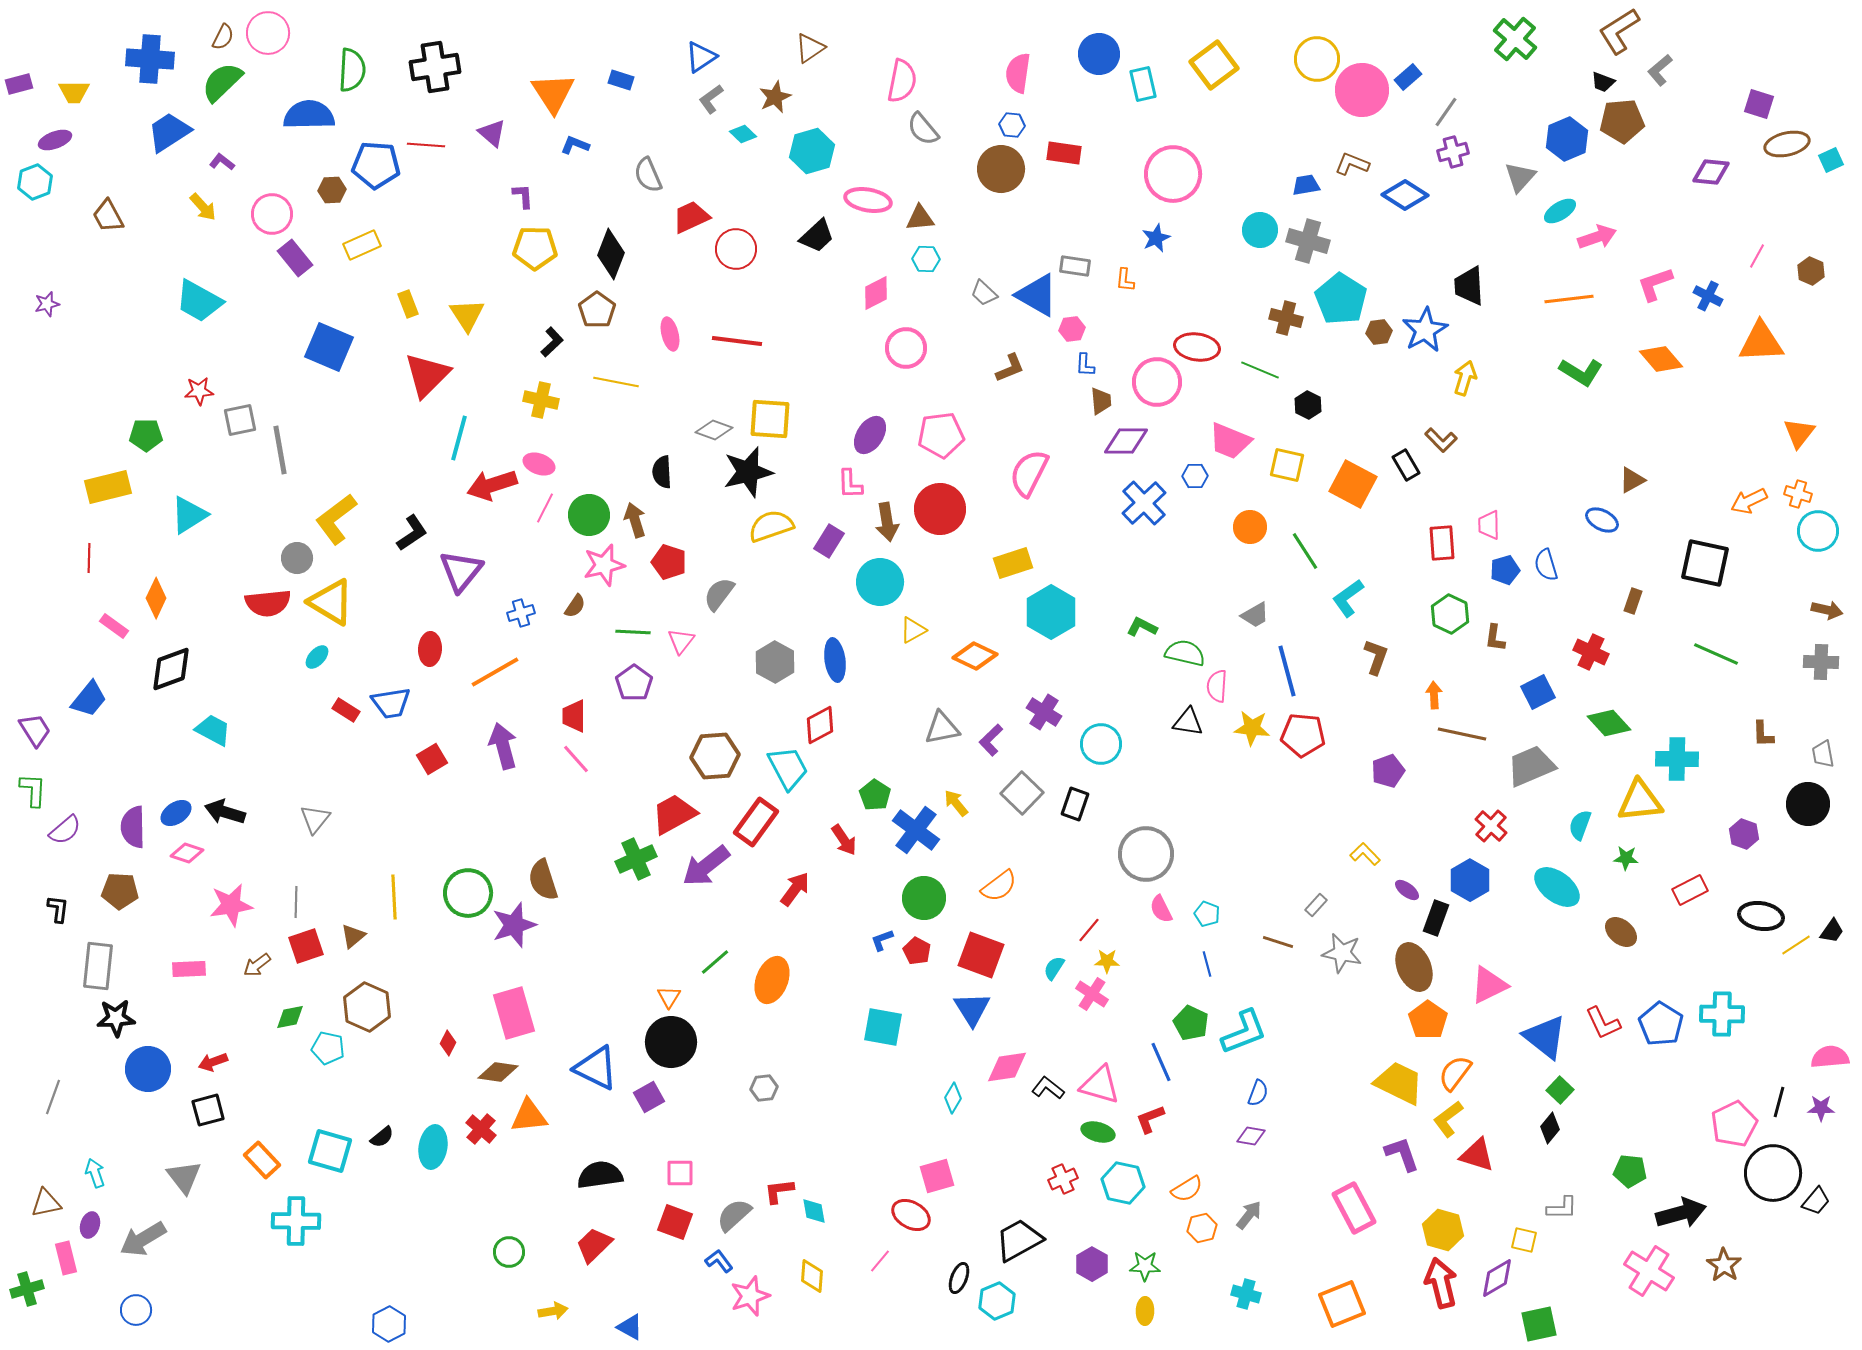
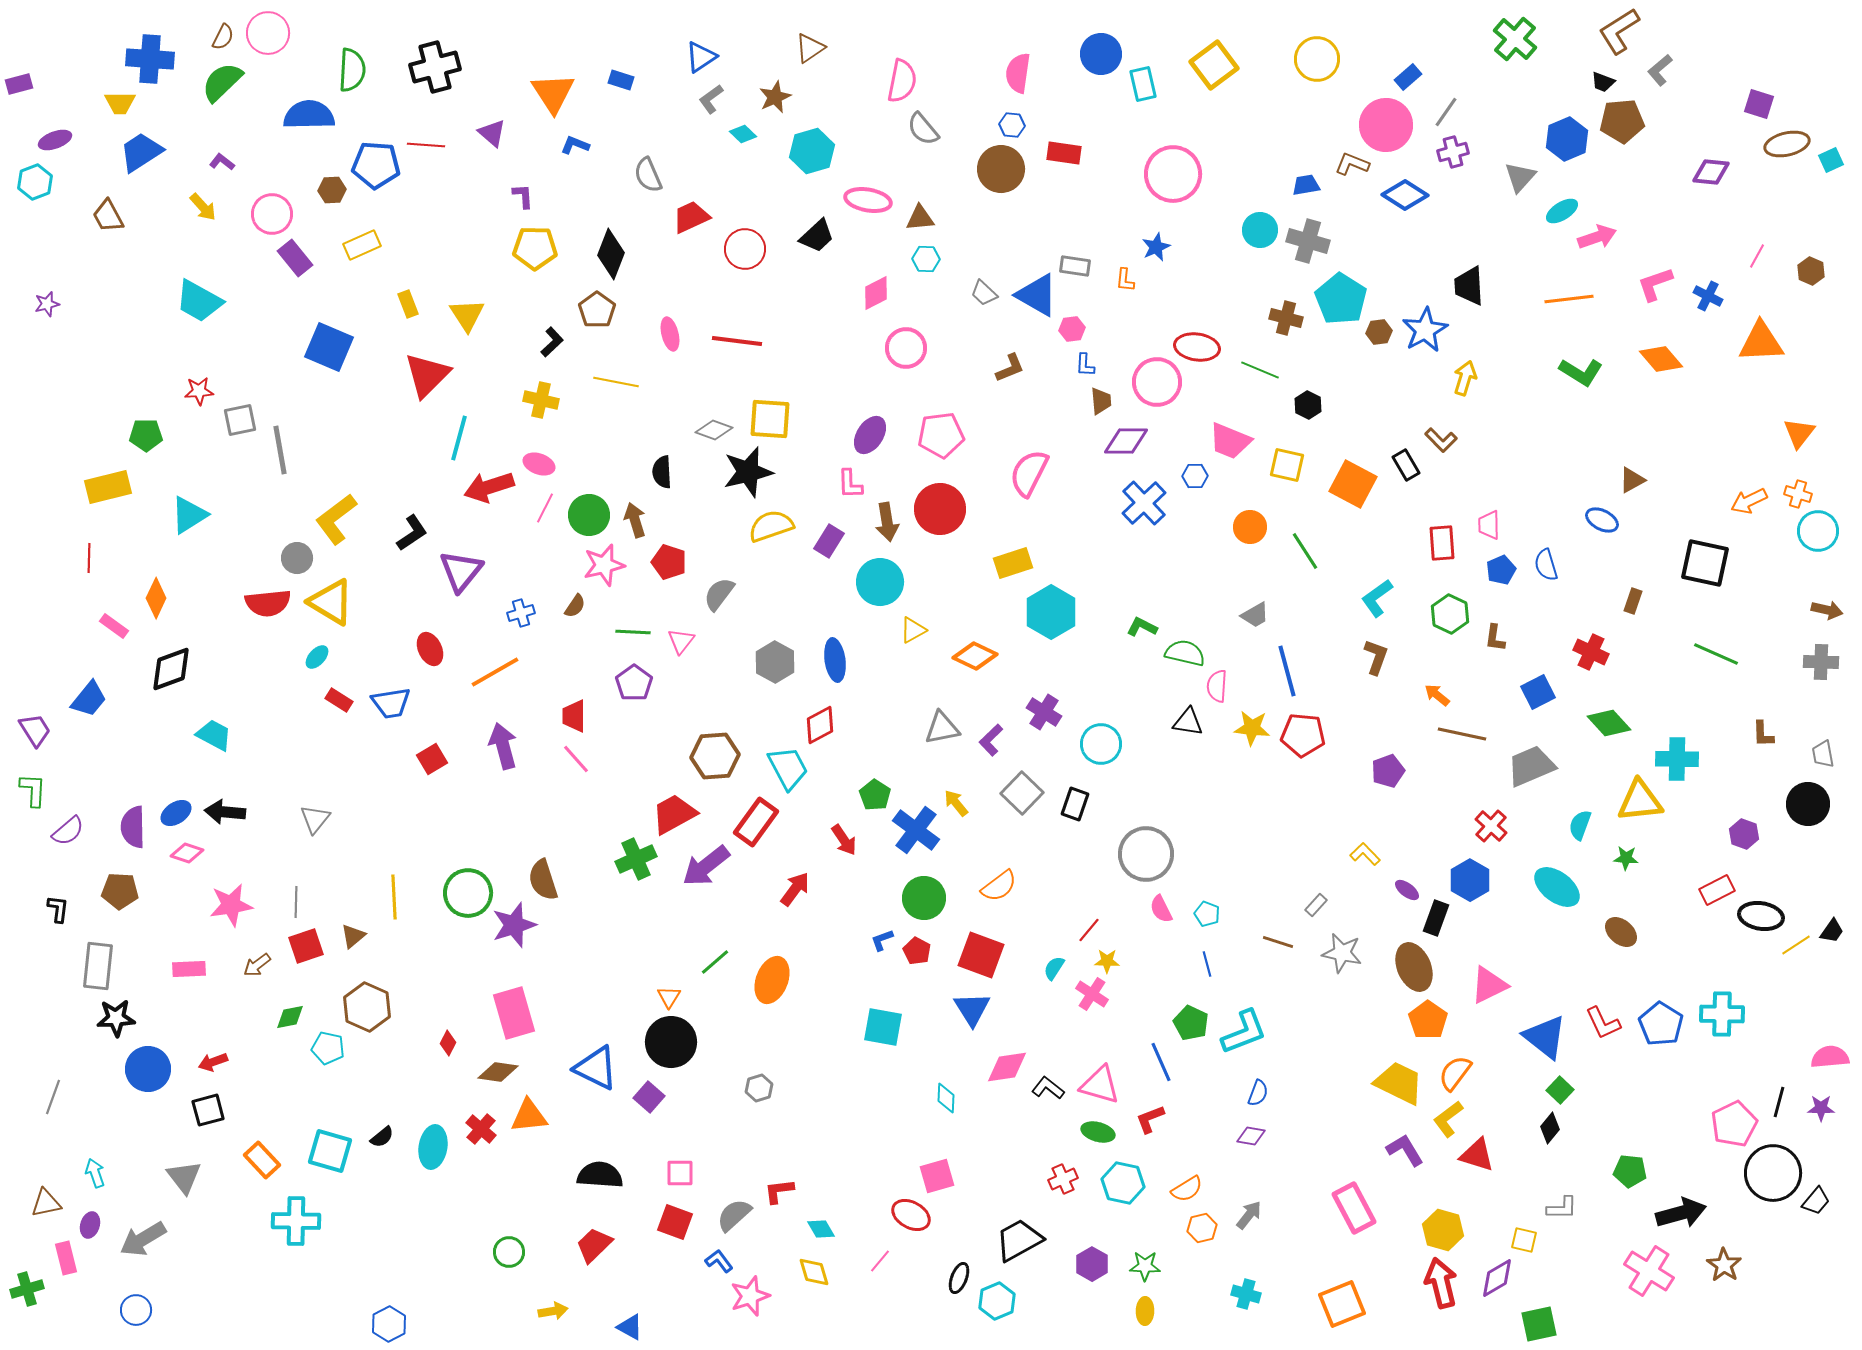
blue circle at (1099, 54): moved 2 px right
black cross at (435, 67): rotated 6 degrees counterclockwise
pink circle at (1362, 90): moved 24 px right, 35 px down
yellow trapezoid at (74, 92): moved 46 px right, 11 px down
blue trapezoid at (169, 132): moved 28 px left, 20 px down
cyan ellipse at (1560, 211): moved 2 px right
blue star at (1156, 238): moved 9 px down
red circle at (736, 249): moved 9 px right
red arrow at (492, 485): moved 3 px left, 2 px down
blue pentagon at (1505, 570): moved 4 px left; rotated 8 degrees counterclockwise
cyan L-shape at (1348, 598): moved 29 px right
red ellipse at (430, 649): rotated 28 degrees counterclockwise
orange arrow at (1434, 695): moved 3 px right; rotated 48 degrees counterclockwise
red rectangle at (346, 710): moved 7 px left, 10 px up
cyan trapezoid at (213, 730): moved 1 px right, 5 px down
black arrow at (225, 812): rotated 12 degrees counterclockwise
purple semicircle at (65, 830): moved 3 px right, 1 px down
red rectangle at (1690, 890): moved 27 px right
gray hexagon at (764, 1088): moved 5 px left; rotated 12 degrees counterclockwise
purple square at (649, 1097): rotated 20 degrees counterclockwise
cyan diamond at (953, 1098): moved 7 px left; rotated 28 degrees counterclockwise
purple L-shape at (1402, 1154): moved 3 px right, 4 px up; rotated 12 degrees counterclockwise
black semicircle at (600, 1175): rotated 12 degrees clockwise
cyan diamond at (814, 1211): moved 7 px right, 18 px down; rotated 20 degrees counterclockwise
yellow diamond at (812, 1276): moved 2 px right, 4 px up; rotated 20 degrees counterclockwise
